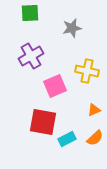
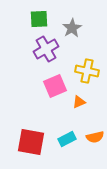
green square: moved 9 px right, 6 px down
gray star: rotated 18 degrees counterclockwise
purple cross: moved 15 px right, 7 px up
orange triangle: moved 15 px left, 8 px up
red square: moved 12 px left, 20 px down
orange semicircle: moved 1 px up; rotated 30 degrees clockwise
